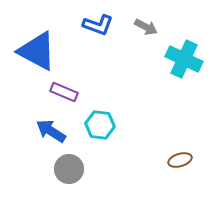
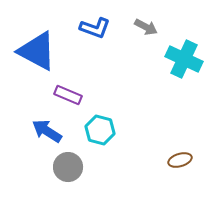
blue L-shape: moved 3 px left, 3 px down
purple rectangle: moved 4 px right, 3 px down
cyan hexagon: moved 5 px down; rotated 8 degrees clockwise
blue arrow: moved 4 px left
gray circle: moved 1 px left, 2 px up
